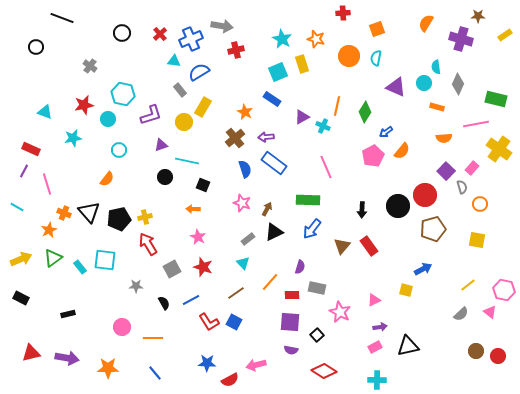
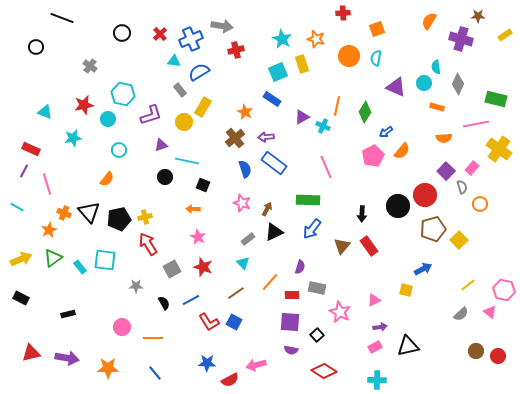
orange semicircle at (426, 23): moved 3 px right, 2 px up
black arrow at (362, 210): moved 4 px down
yellow square at (477, 240): moved 18 px left; rotated 36 degrees clockwise
